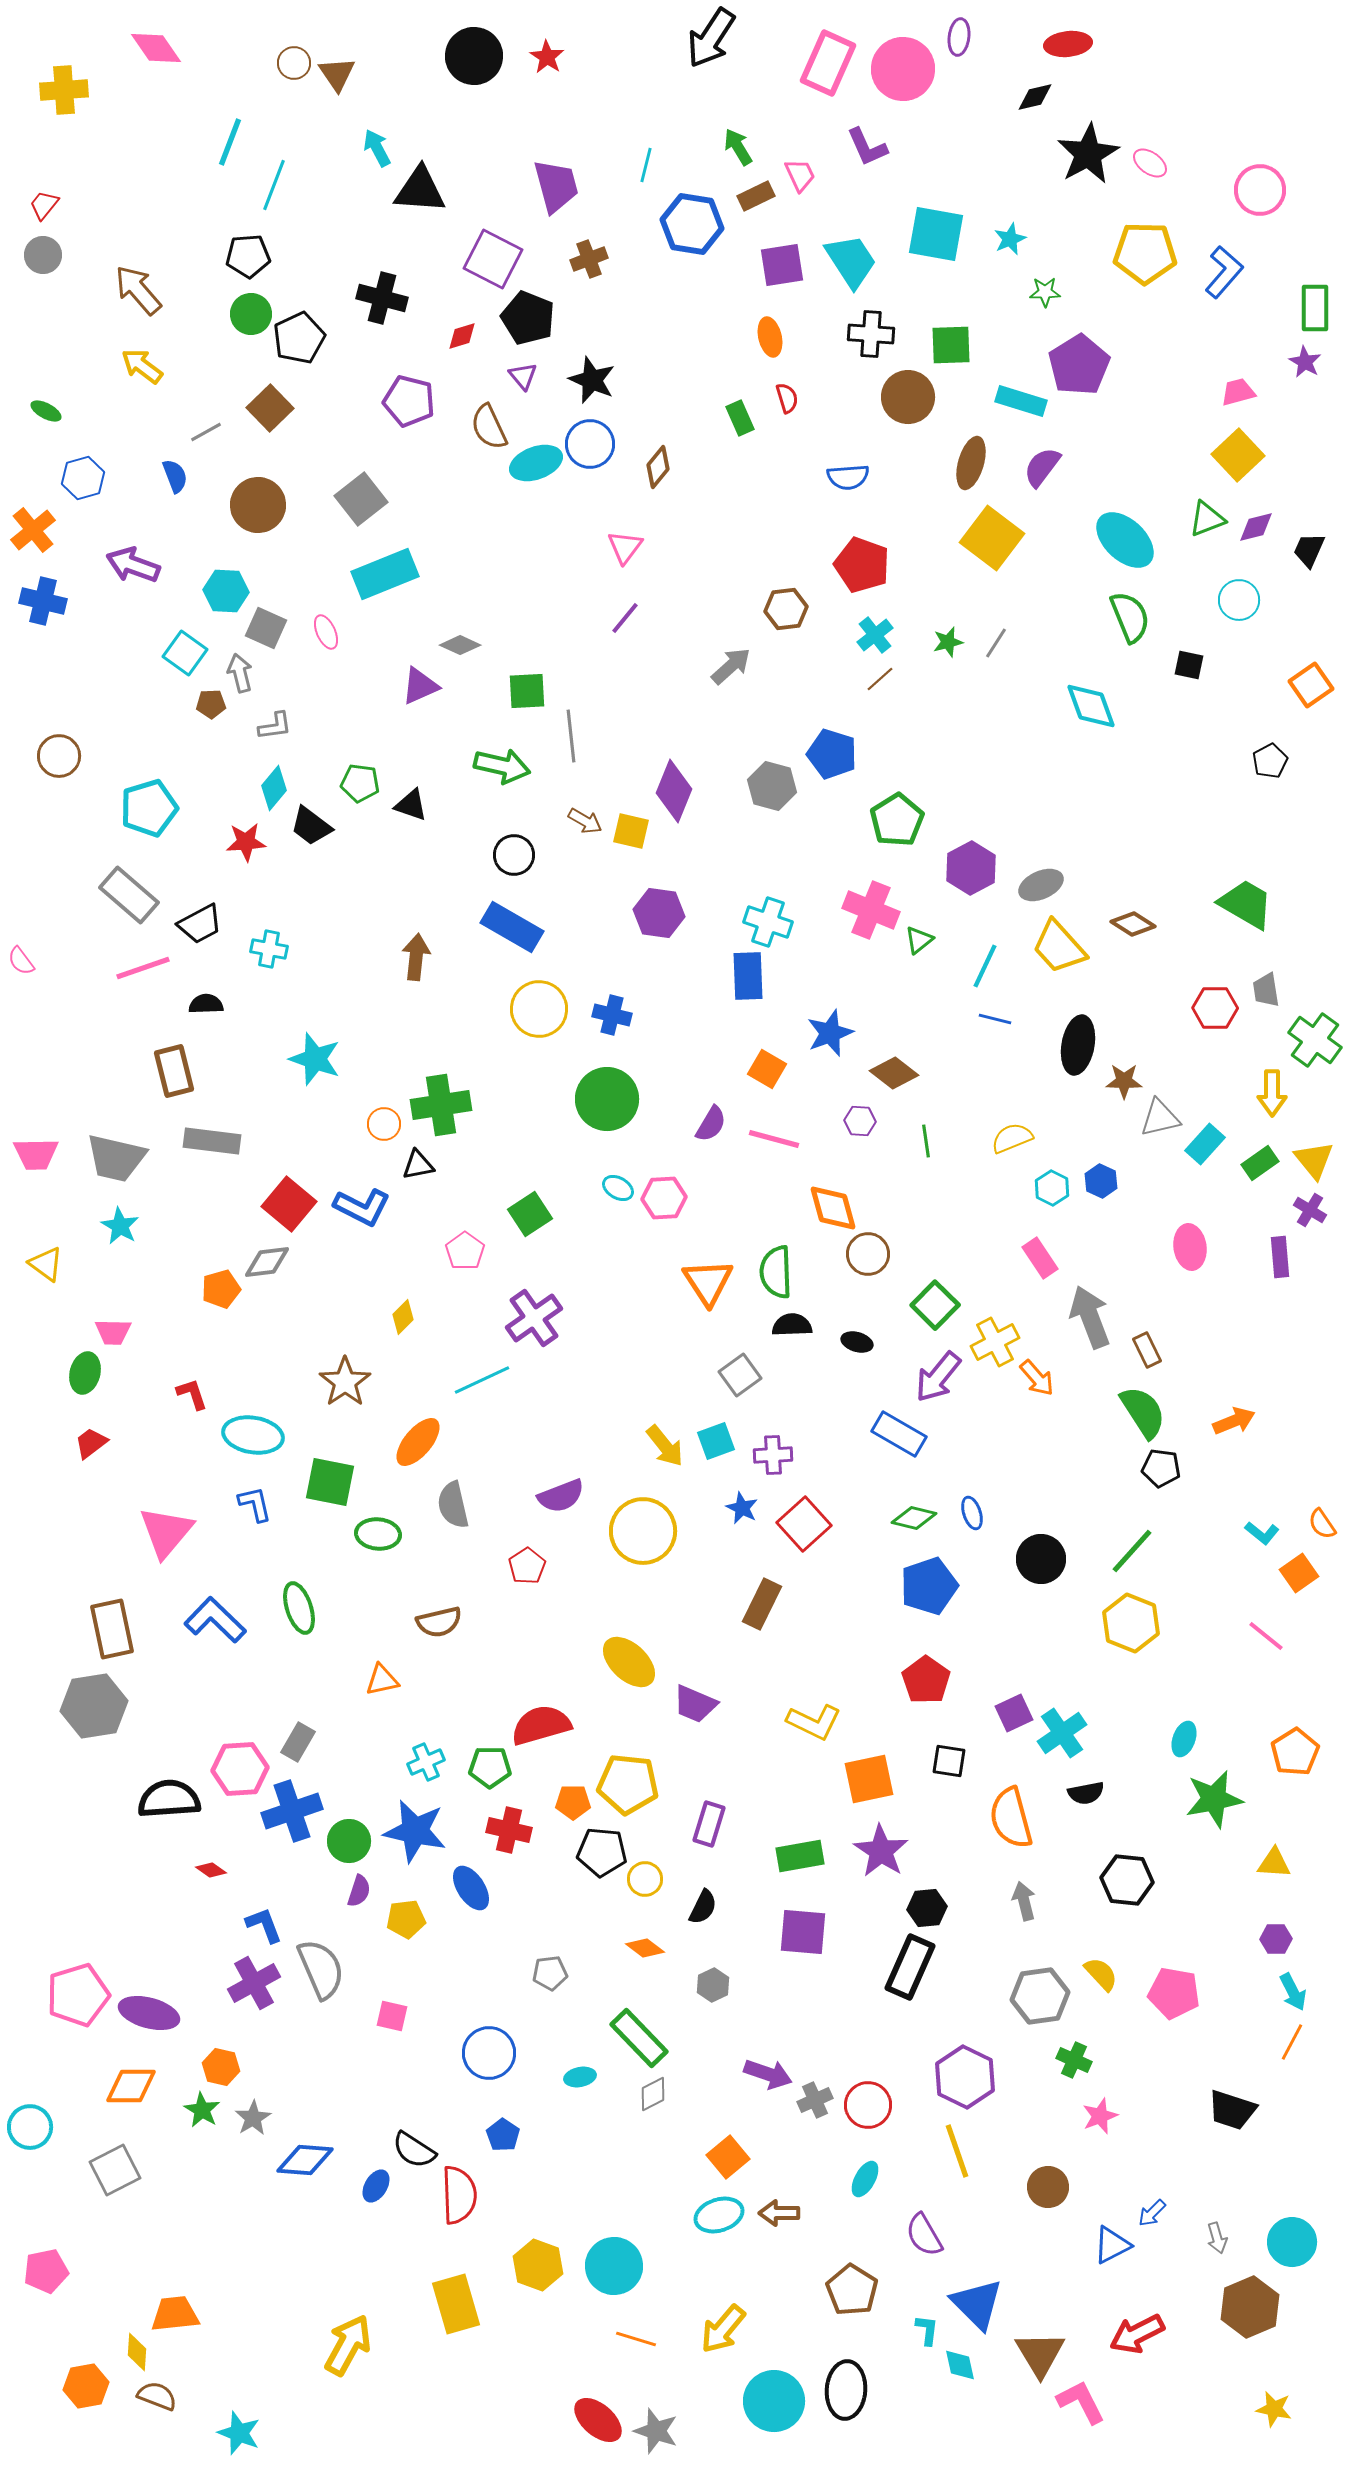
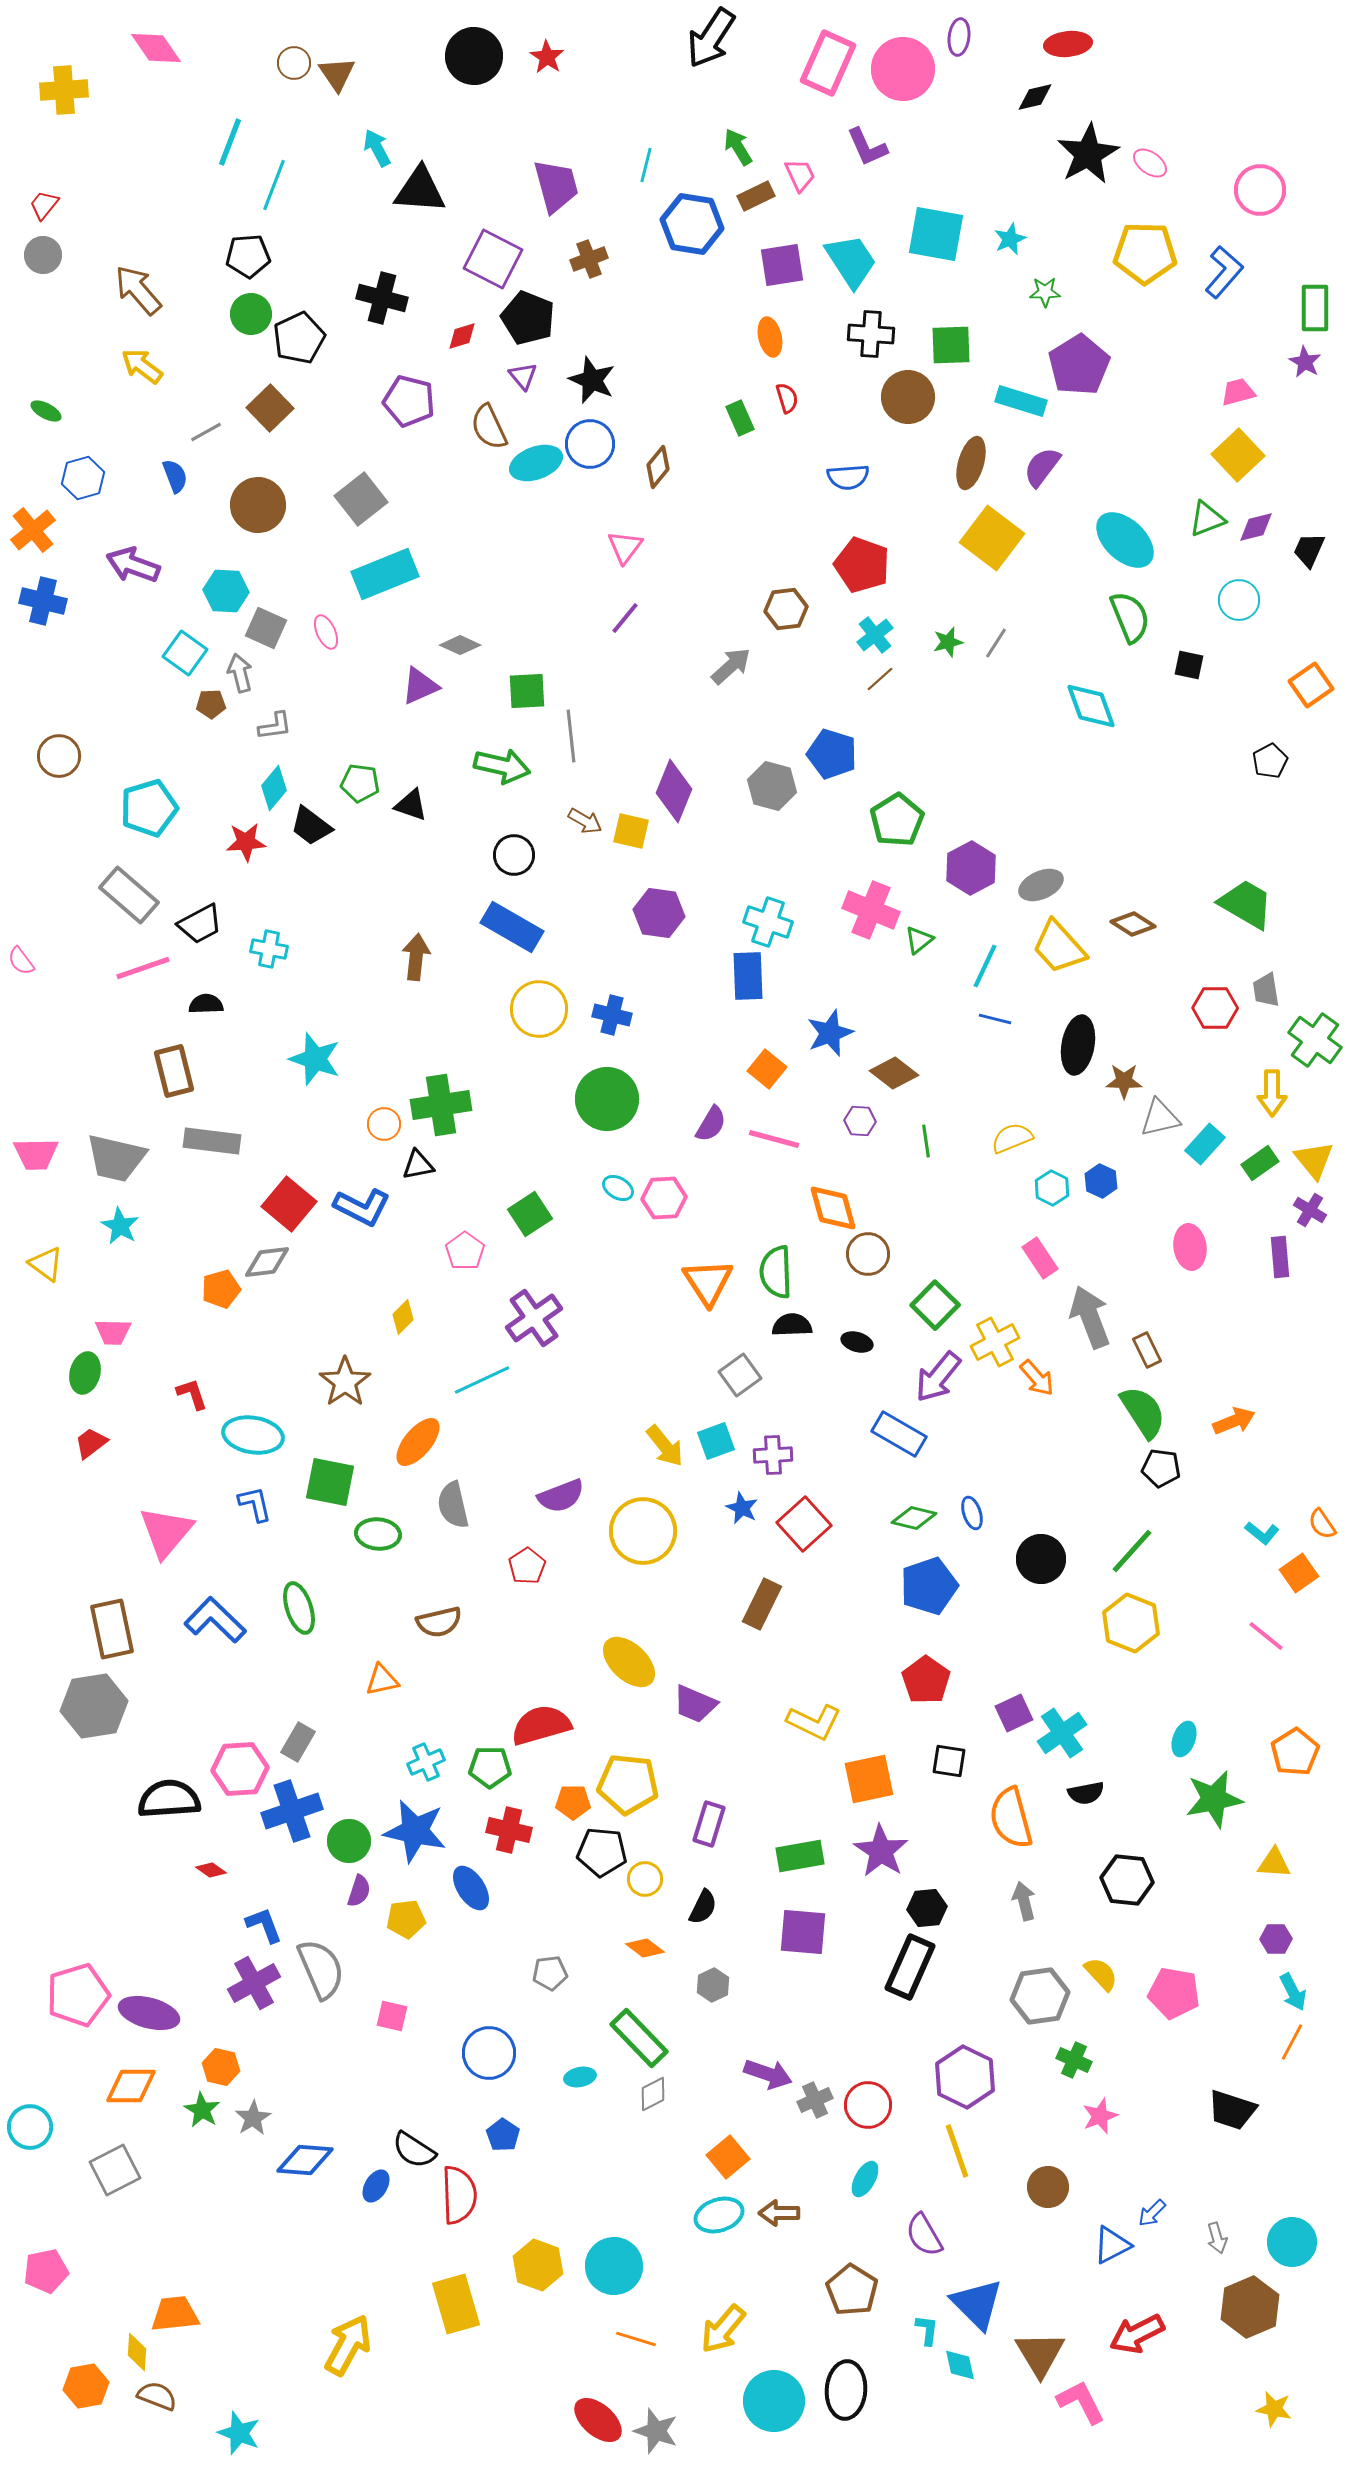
orange square at (767, 1069): rotated 9 degrees clockwise
